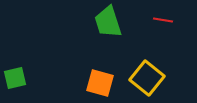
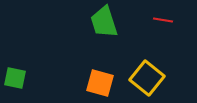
green trapezoid: moved 4 px left
green square: rotated 25 degrees clockwise
